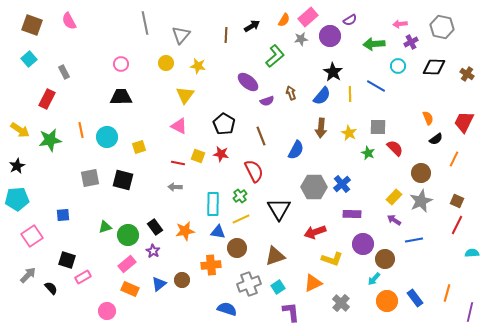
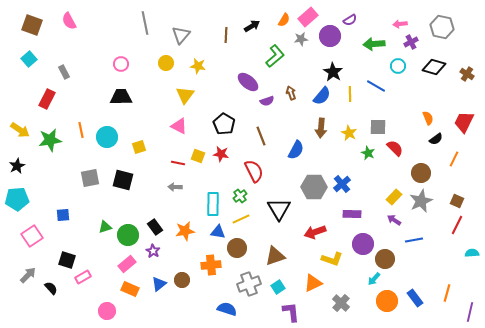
black diamond at (434, 67): rotated 15 degrees clockwise
